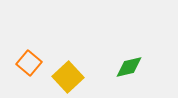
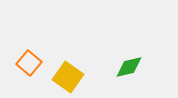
yellow square: rotated 12 degrees counterclockwise
